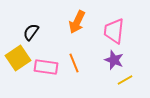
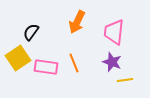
pink trapezoid: moved 1 px down
purple star: moved 2 px left, 2 px down
yellow line: rotated 21 degrees clockwise
